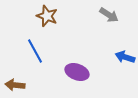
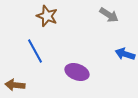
blue arrow: moved 3 px up
